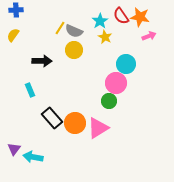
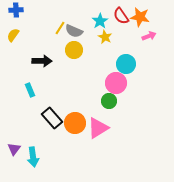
cyan arrow: rotated 108 degrees counterclockwise
